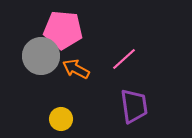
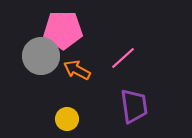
pink pentagon: rotated 6 degrees counterclockwise
pink line: moved 1 px left, 1 px up
orange arrow: moved 1 px right, 1 px down
yellow circle: moved 6 px right
